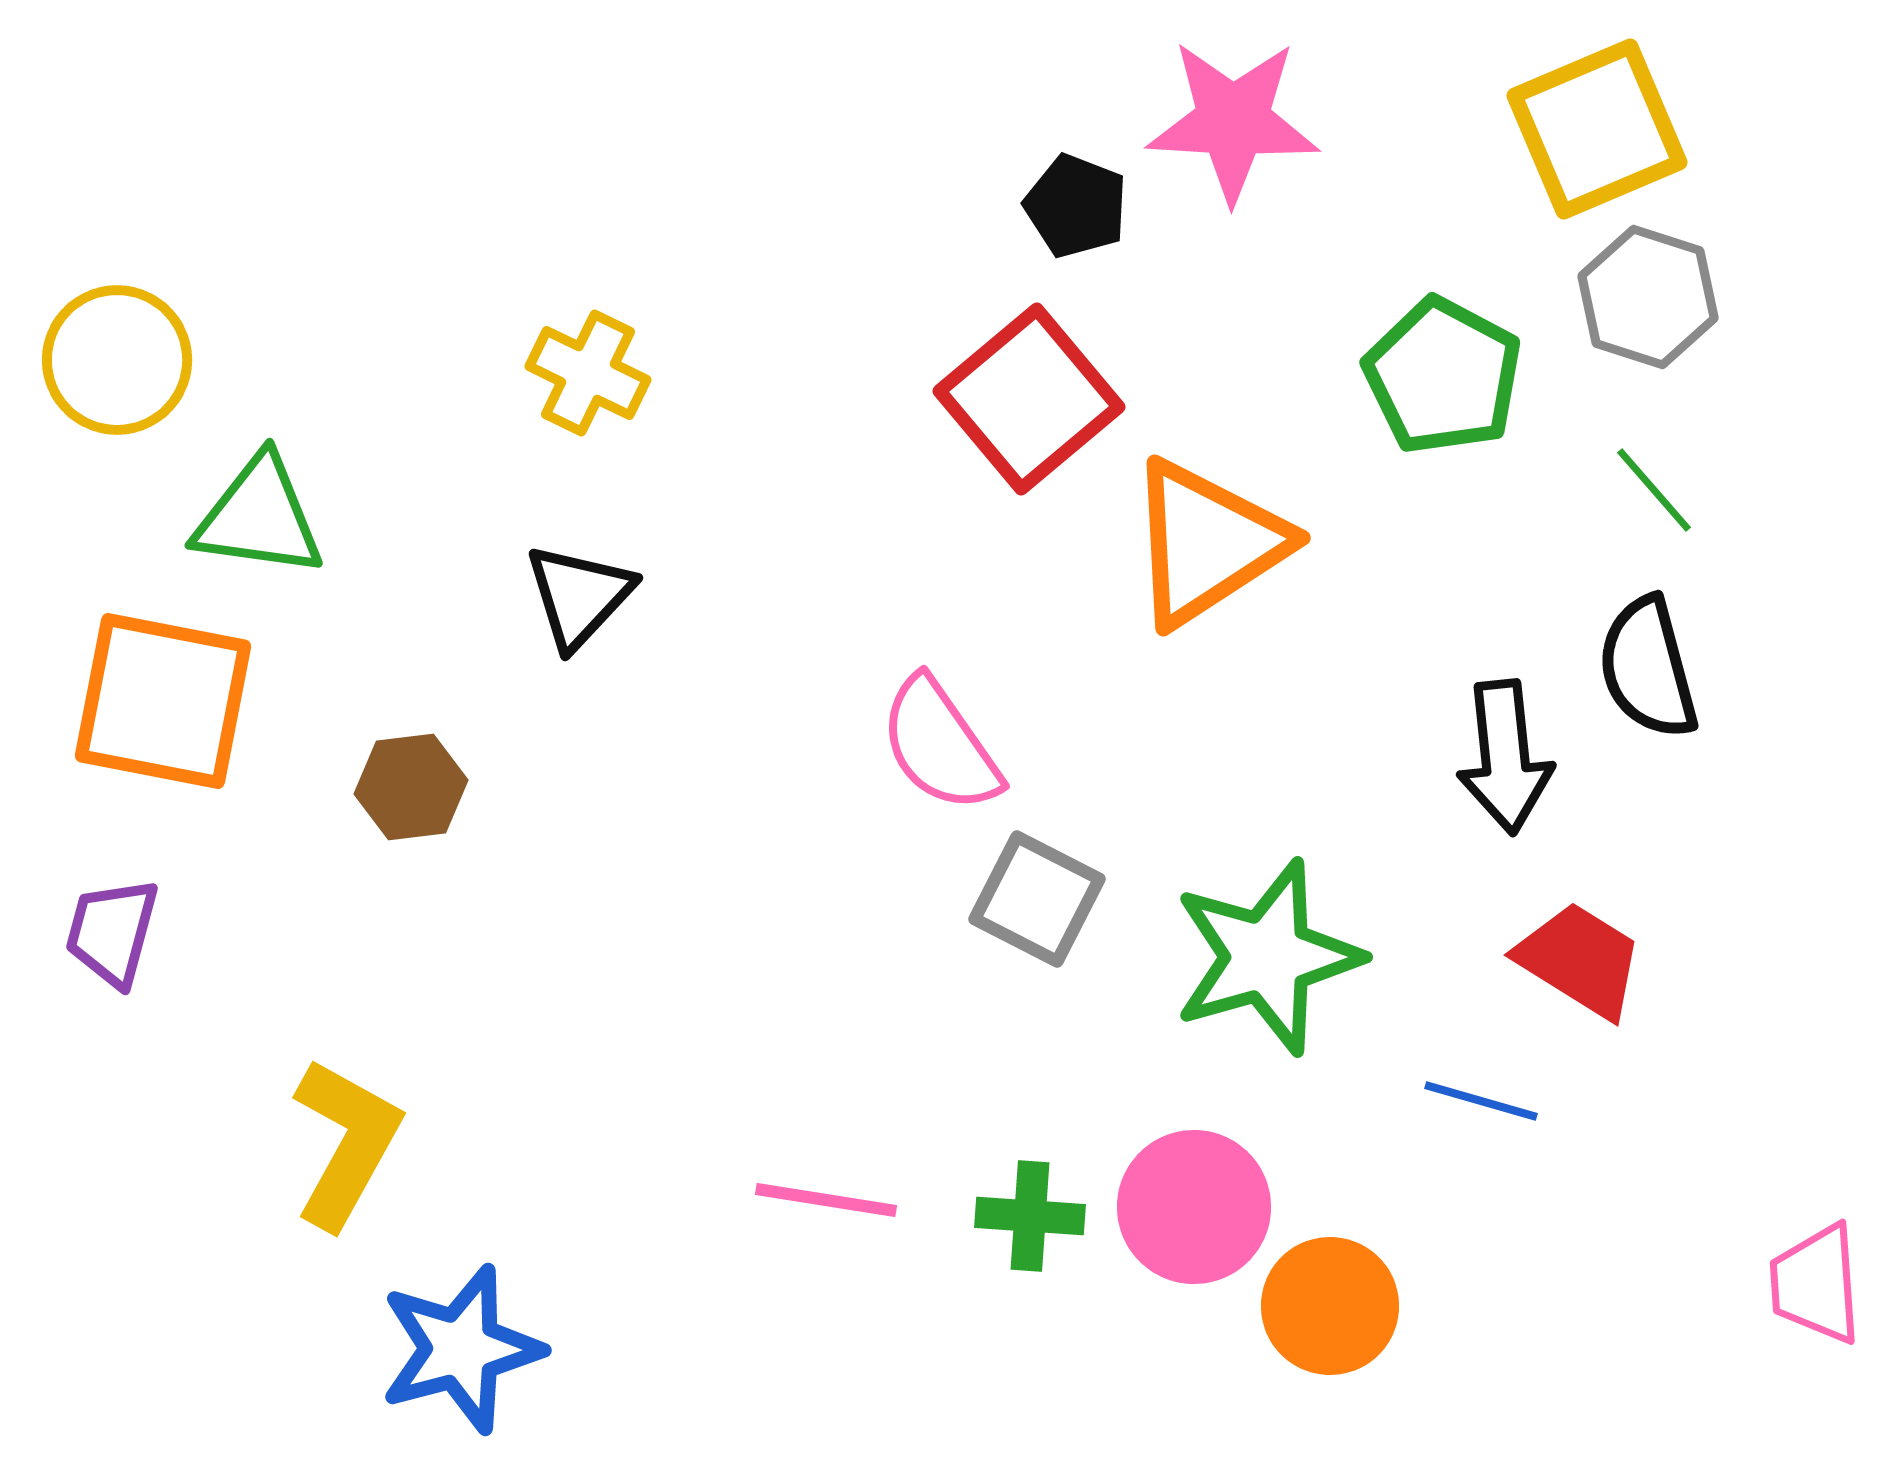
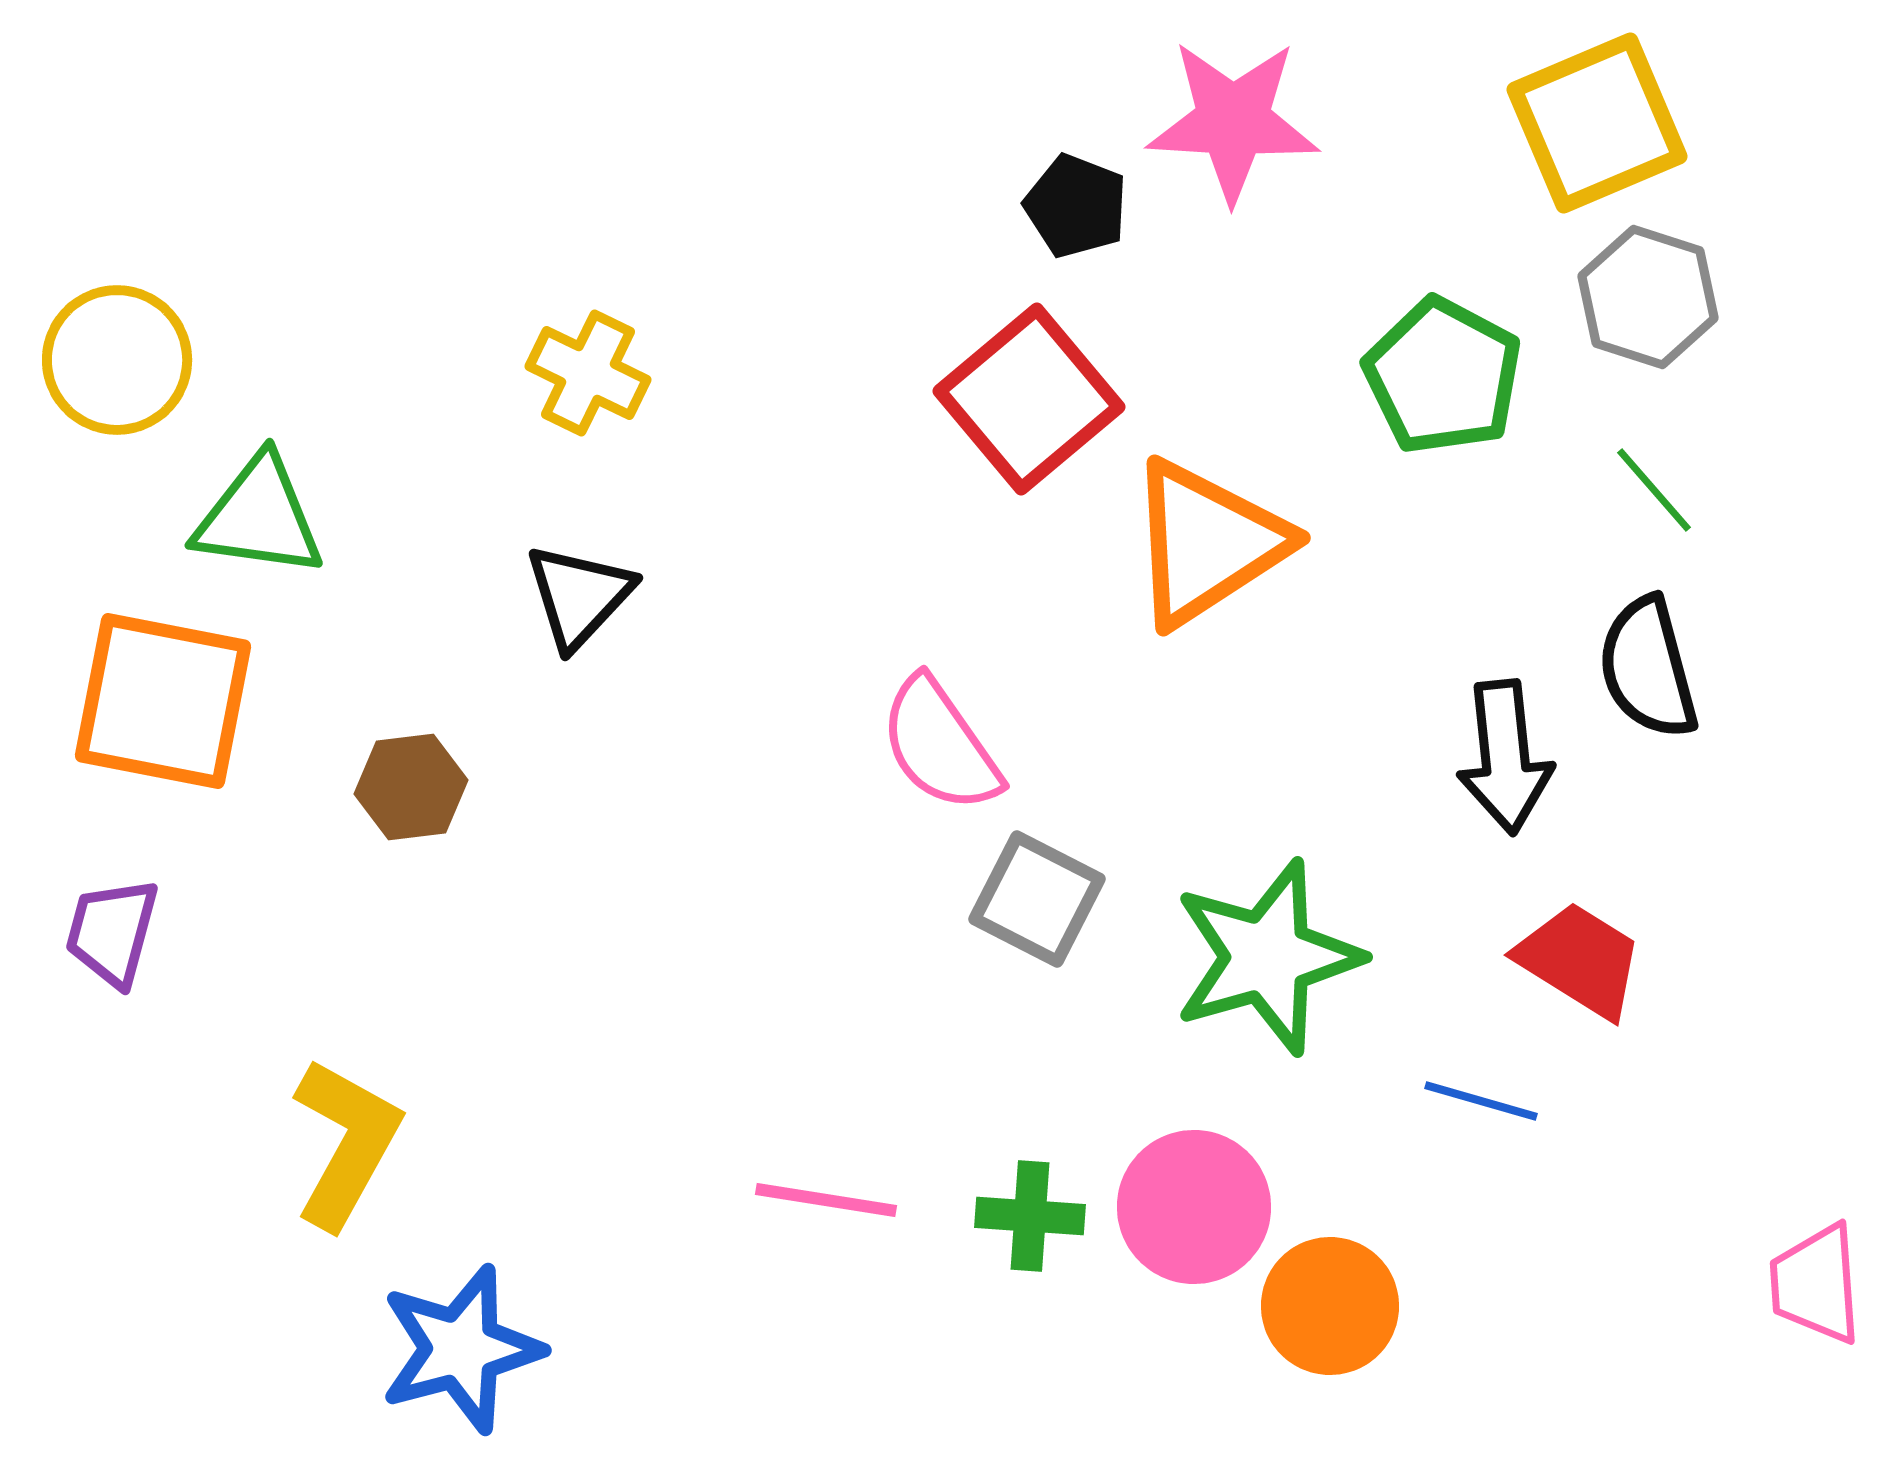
yellow square: moved 6 px up
